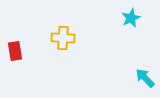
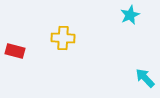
cyan star: moved 1 px left, 3 px up
red rectangle: rotated 66 degrees counterclockwise
